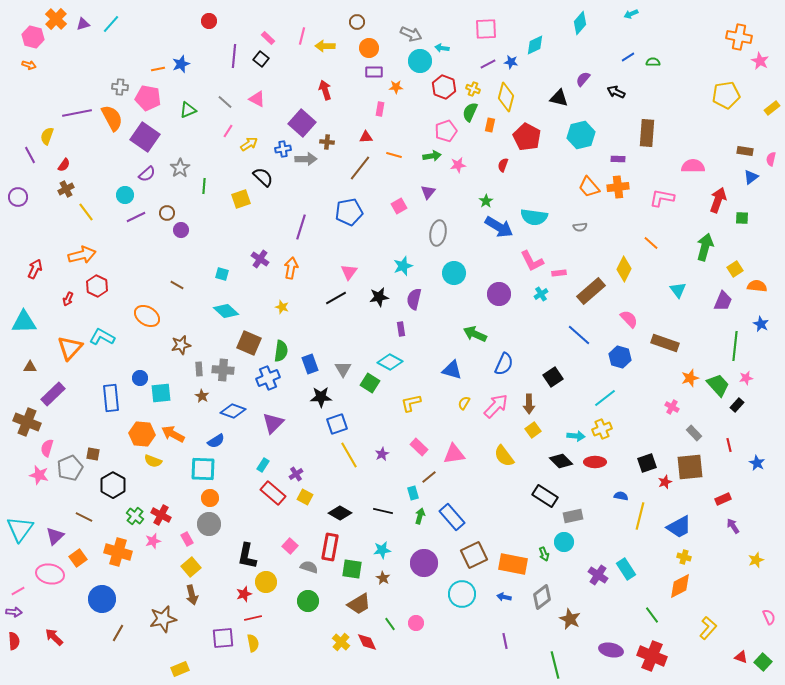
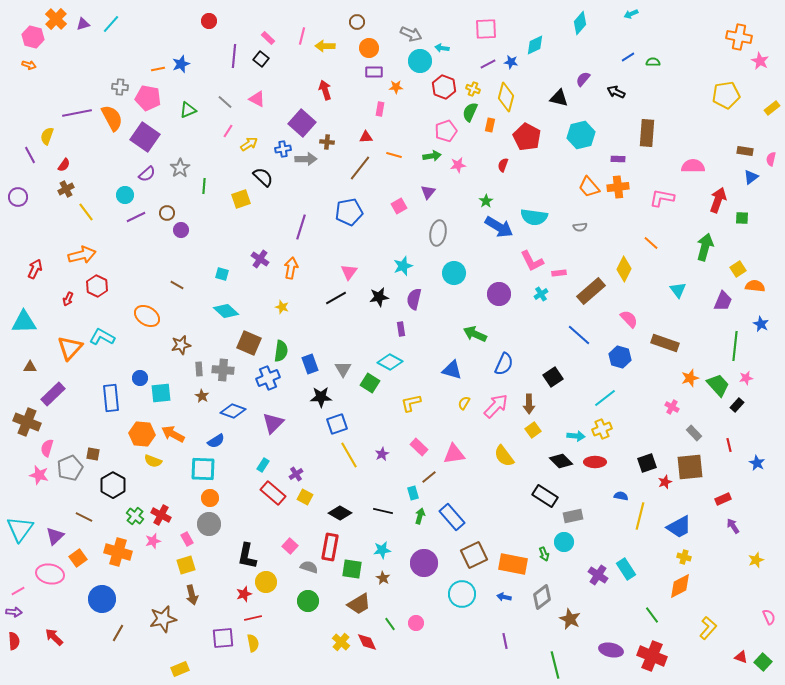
yellow square at (735, 269): moved 3 px right
orange semicircle at (757, 286): moved 2 px left
yellow square at (191, 567): moved 5 px left, 2 px up; rotated 24 degrees clockwise
